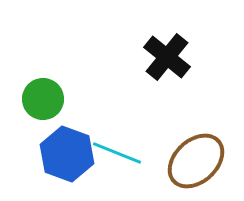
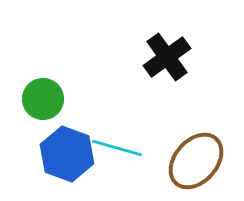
black cross: rotated 15 degrees clockwise
cyan line: moved 5 px up; rotated 6 degrees counterclockwise
brown ellipse: rotated 6 degrees counterclockwise
